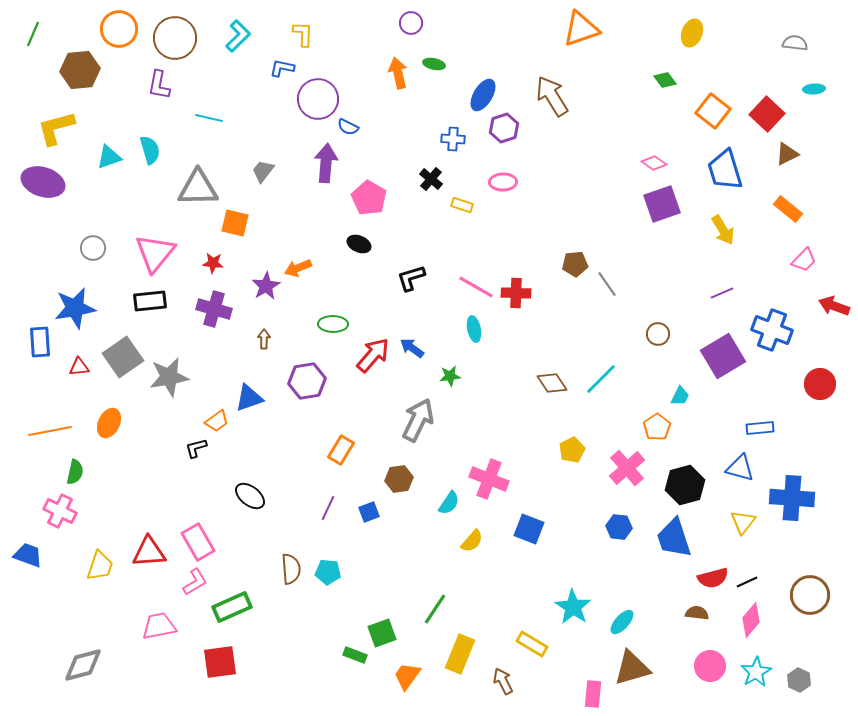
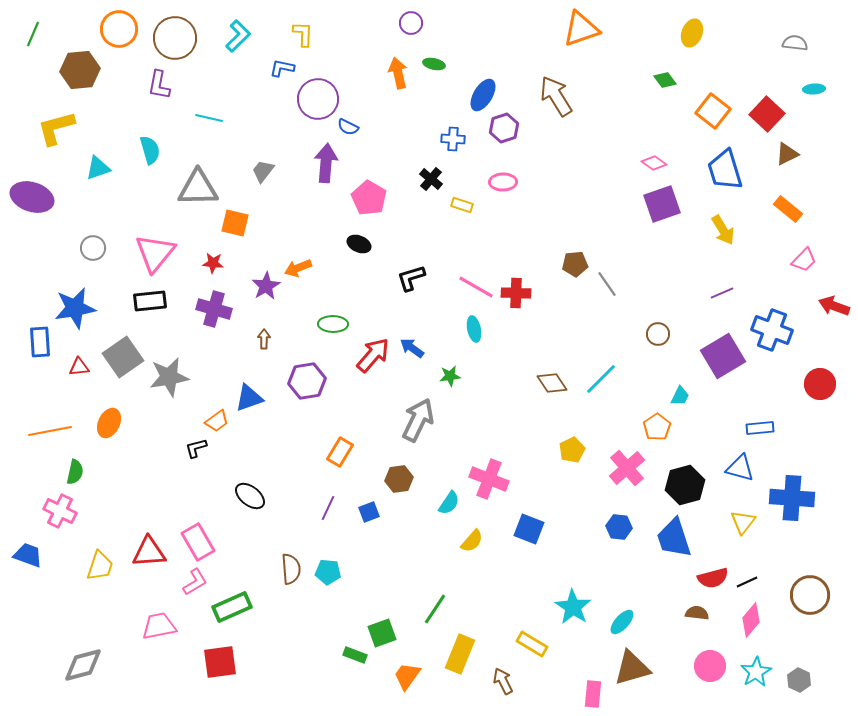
brown arrow at (552, 96): moved 4 px right
cyan triangle at (109, 157): moved 11 px left, 11 px down
purple ellipse at (43, 182): moved 11 px left, 15 px down
orange rectangle at (341, 450): moved 1 px left, 2 px down
